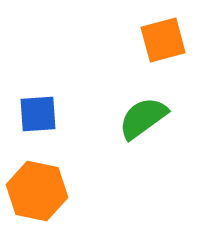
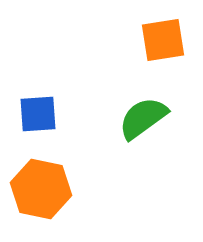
orange square: rotated 6 degrees clockwise
orange hexagon: moved 4 px right, 2 px up
